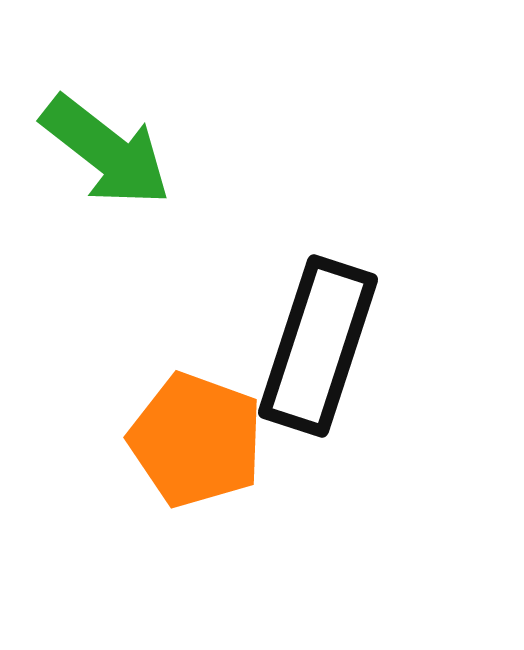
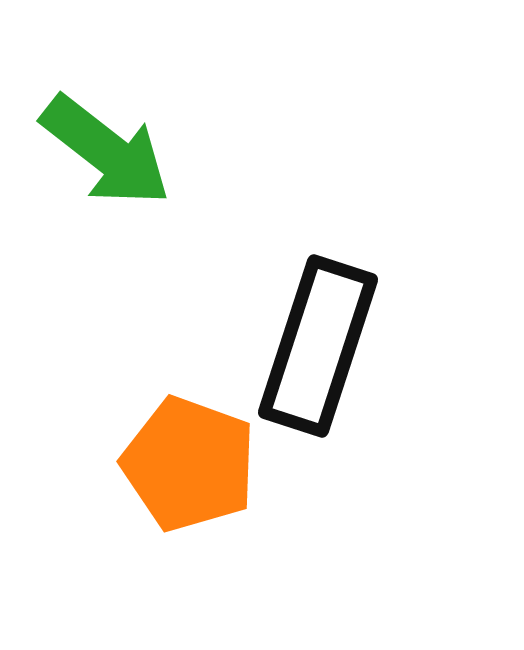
orange pentagon: moved 7 px left, 24 px down
